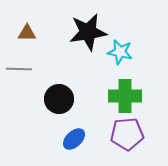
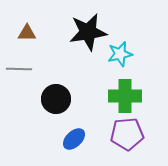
cyan star: moved 2 px down; rotated 25 degrees counterclockwise
black circle: moved 3 px left
